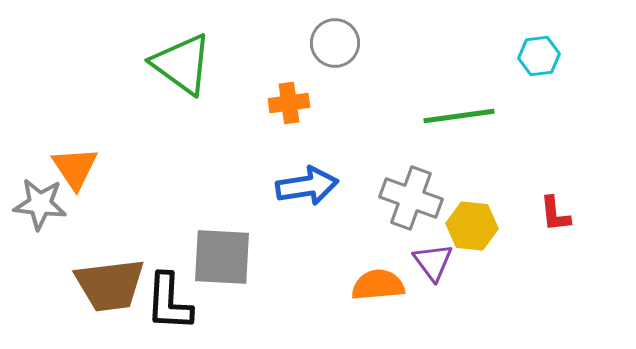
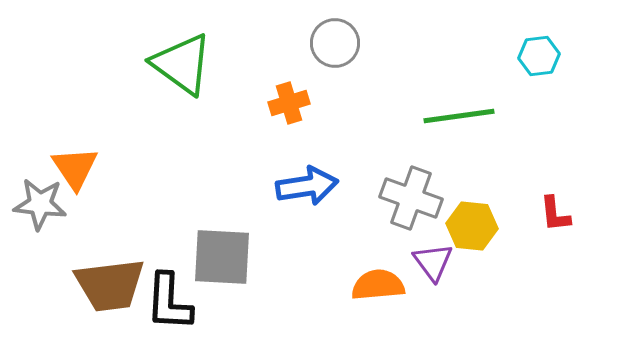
orange cross: rotated 9 degrees counterclockwise
